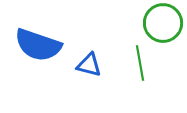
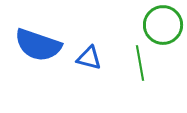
green circle: moved 2 px down
blue triangle: moved 7 px up
